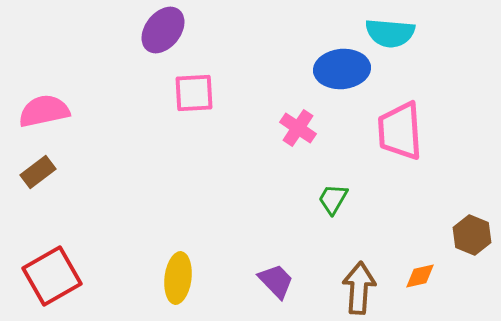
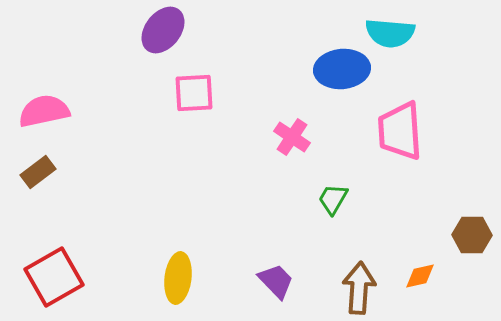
pink cross: moved 6 px left, 9 px down
brown hexagon: rotated 21 degrees counterclockwise
red square: moved 2 px right, 1 px down
